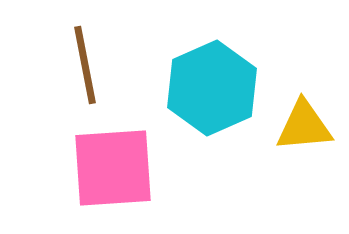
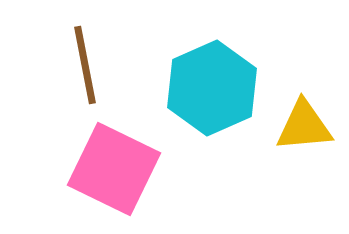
pink square: moved 1 px right, 1 px down; rotated 30 degrees clockwise
